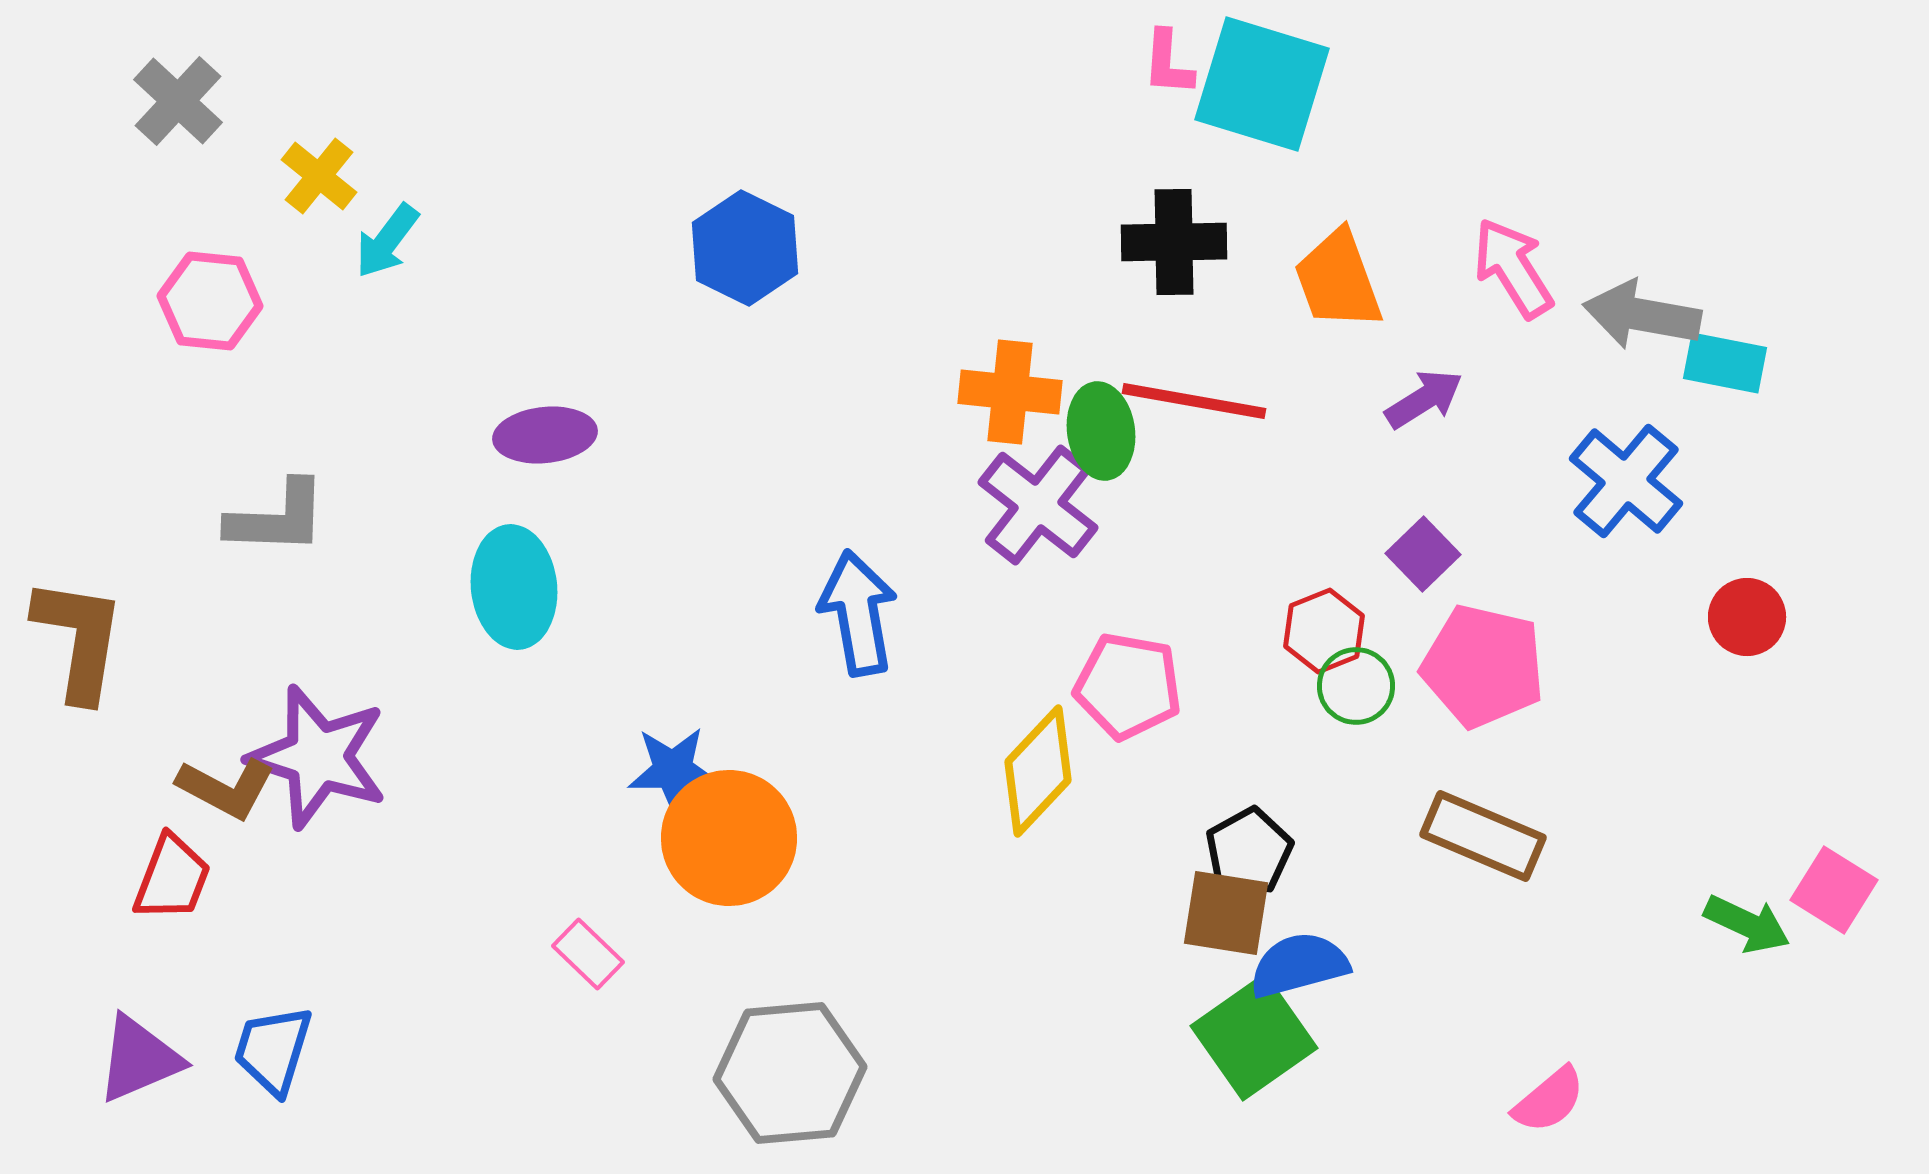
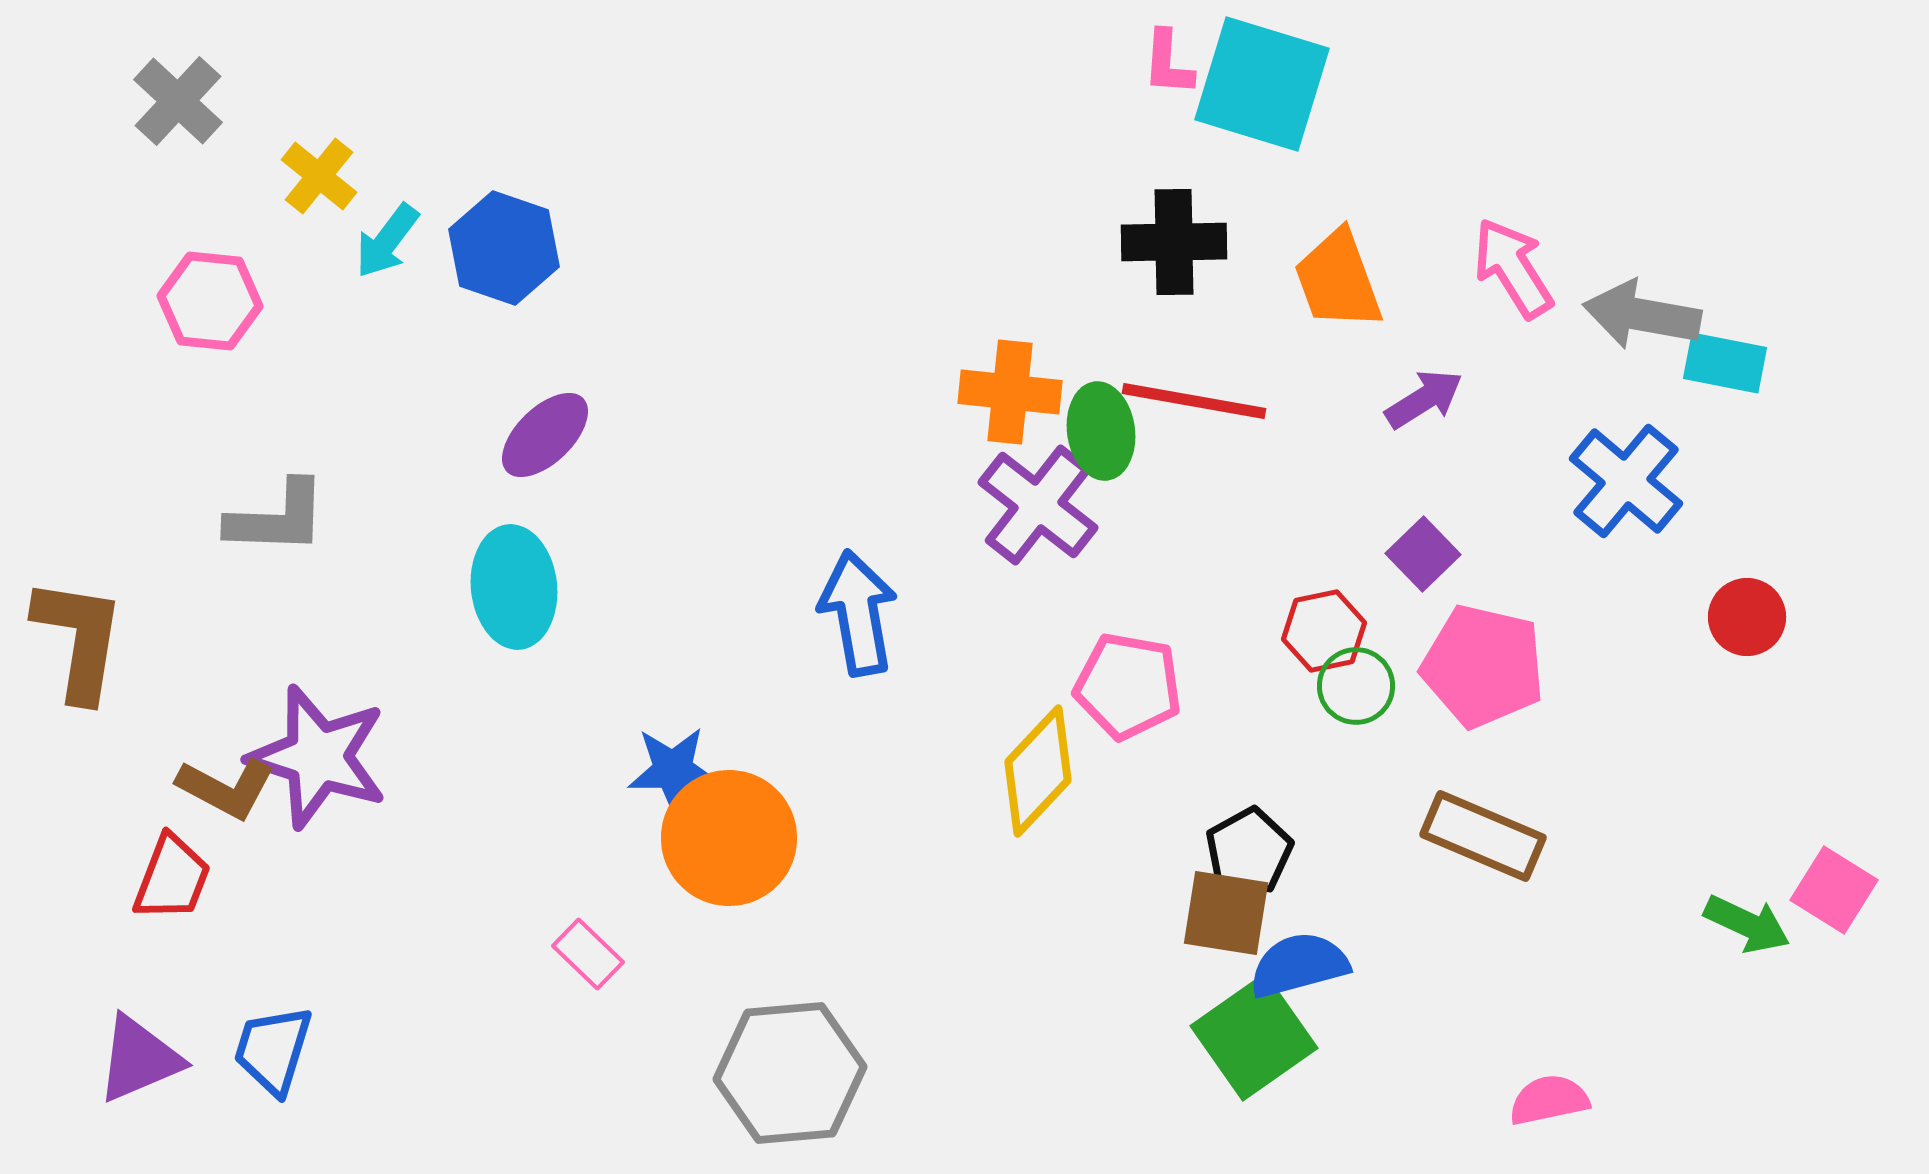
blue hexagon at (745, 248): moved 241 px left; rotated 7 degrees counterclockwise
purple ellipse at (545, 435): rotated 38 degrees counterclockwise
red hexagon at (1324, 631): rotated 10 degrees clockwise
pink semicircle at (1549, 1100): rotated 152 degrees counterclockwise
